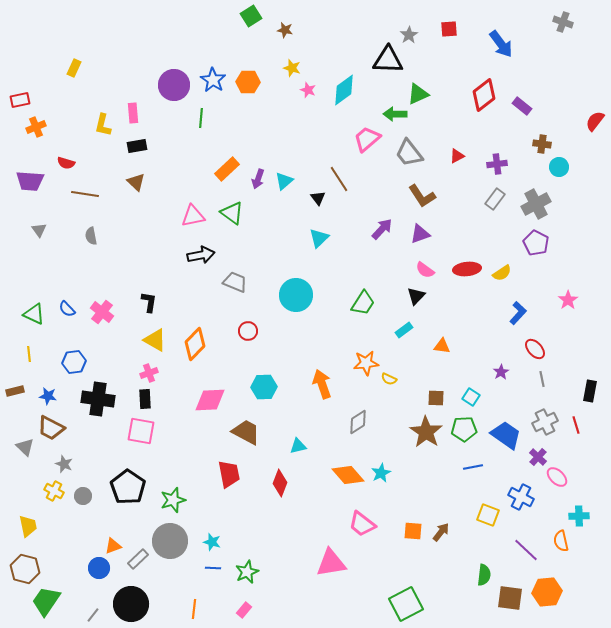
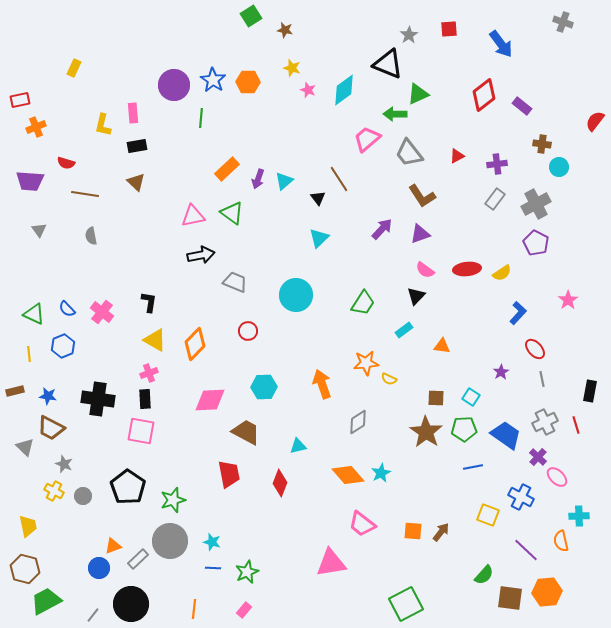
black triangle at (388, 60): moved 4 px down; rotated 20 degrees clockwise
blue hexagon at (74, 362): moved 11 px left, 16 px up; rotated 15 degrees counterclockwise
green semicircle at (484, 575): rotated 35 degrees clockwise
green trapezoid at (46, 601): rotated 28 degrees clockwise
